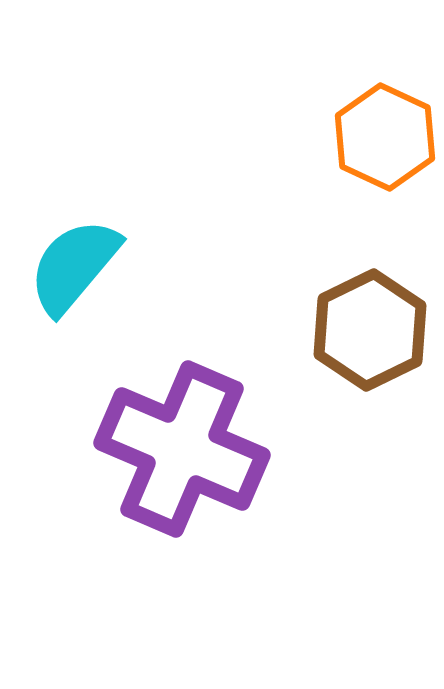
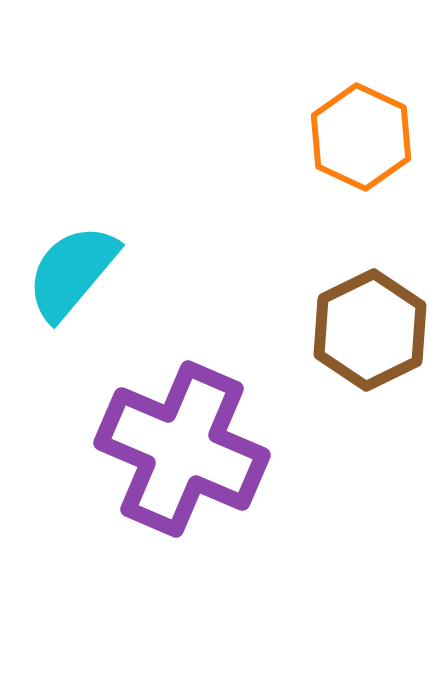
orange hexagon: moved 24 px left
cyan semicircle: moved 2 px left, 6 px down
